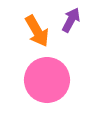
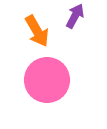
purple arrow: moved 4 px right, 4 px up
